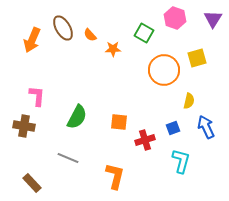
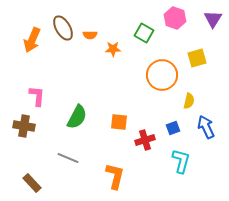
orange semicircle: rotated 48 degrees counterclockwise
orange circle: moved 2 px left, 5 px down
